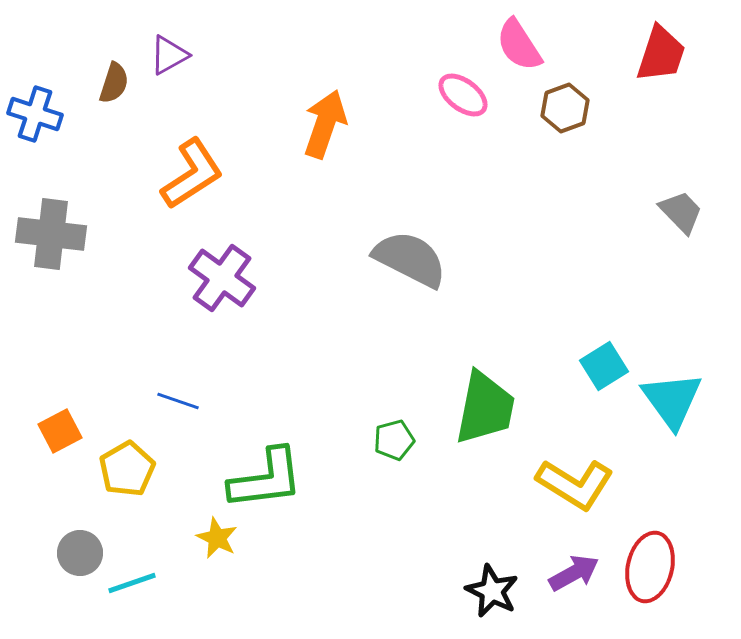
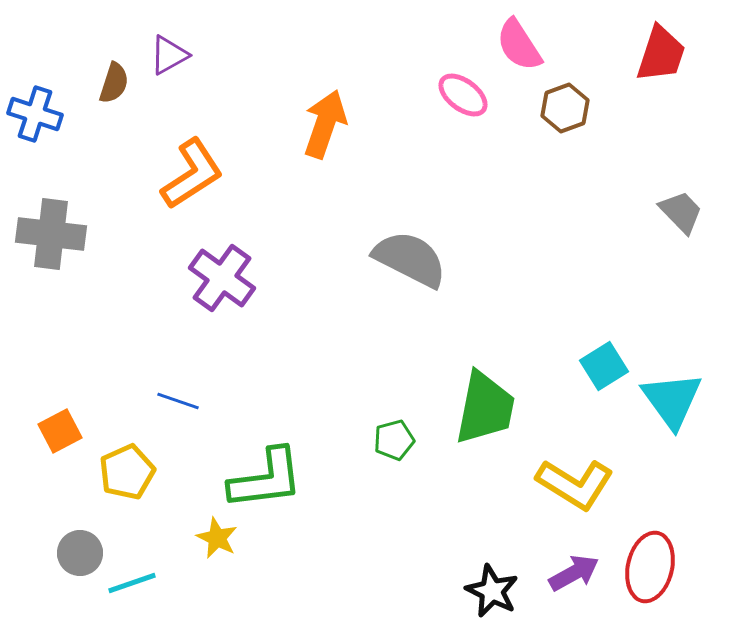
yellow pentagon: moved 3 px down; rotated 6 degrees clockwise
